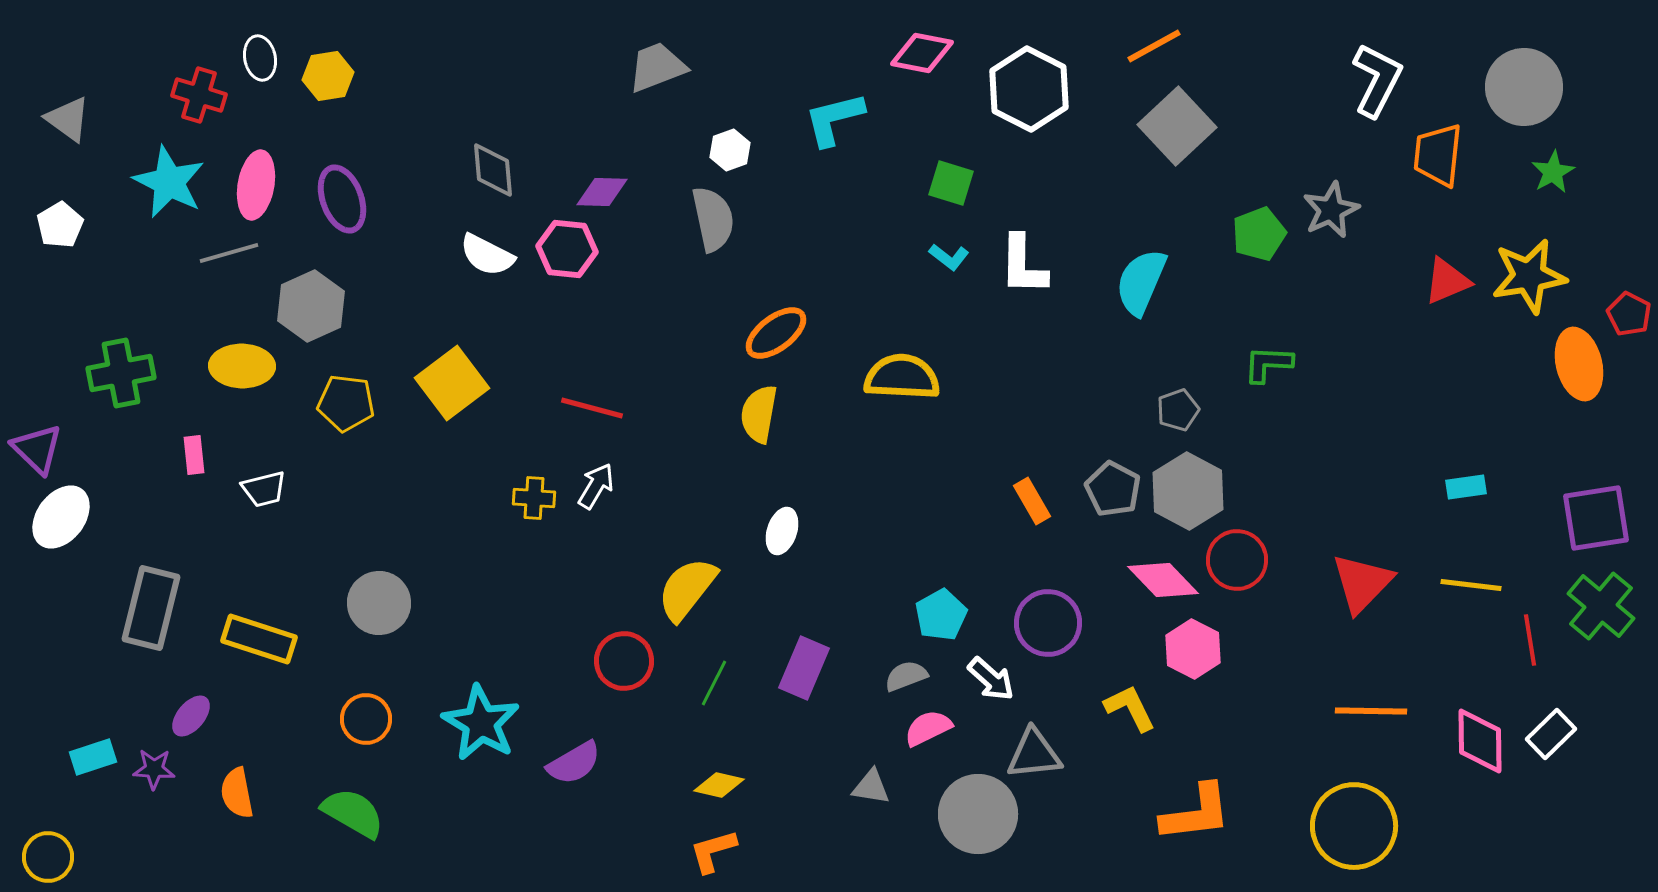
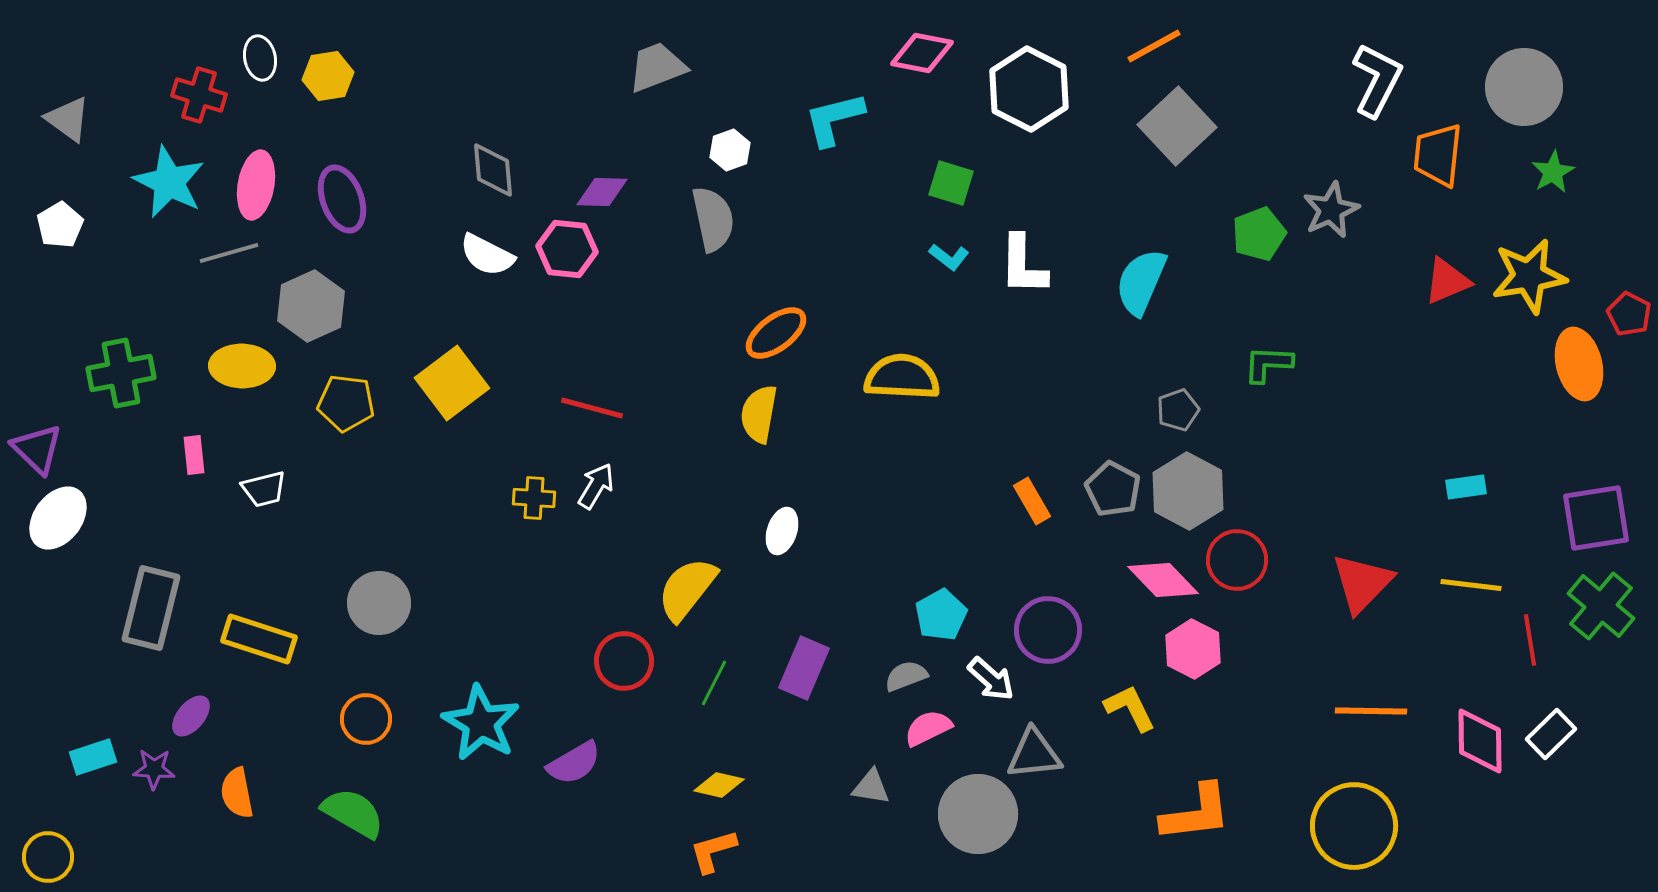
white ellipse at (61, 517): moved 3 px left, 1 px down
purple circle at (1048, 623): moved 7 px down
